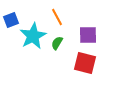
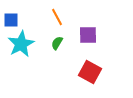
blue square: rotated 21 degrees clockwise
cyan star: moved 12 px left, 8 px down
red square: moved 5 px right, 9 px down; rotated 15 degrees clockwise
